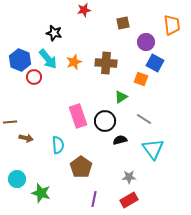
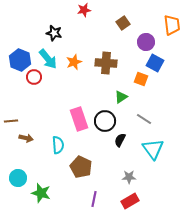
brown square: rotated 24 degrees counterclockwise
pink rectangle: moved 1 px right, 3 px down
brown line: moved 1 px right, 1 px up
black semicircle: rotated 48 degrees counterclockwise
brown pentagon: rotated 10 degrees counterclockwise
cyan circle: moved 1 px right, 1 px up
red rectangle: moved 1 px right, 1 px down
